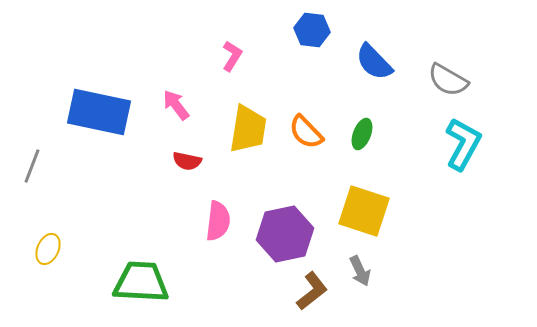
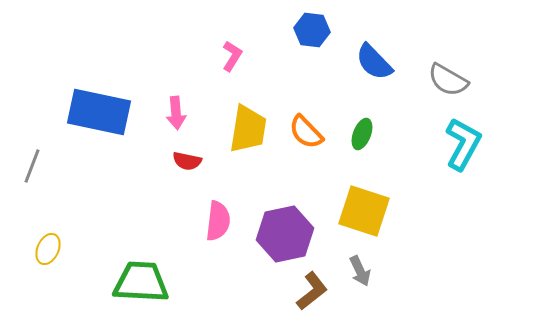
pink arrow: moved 8 px down; rotated 148 degrees counterclockwise
